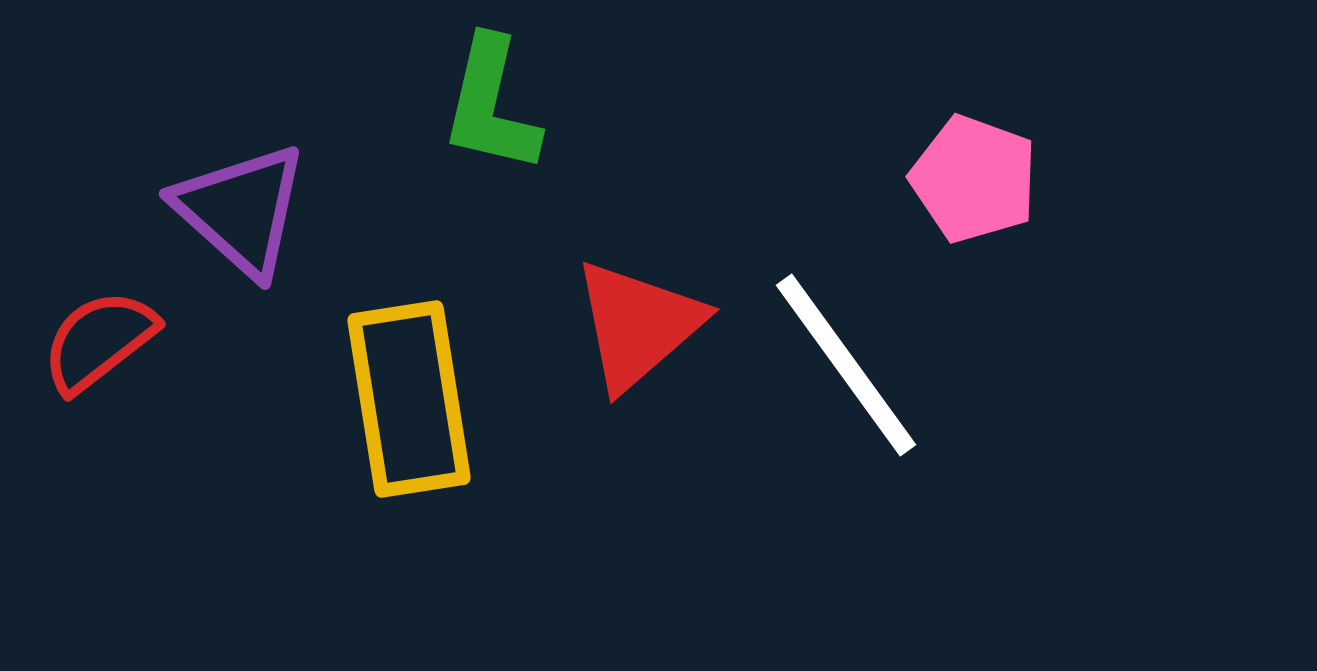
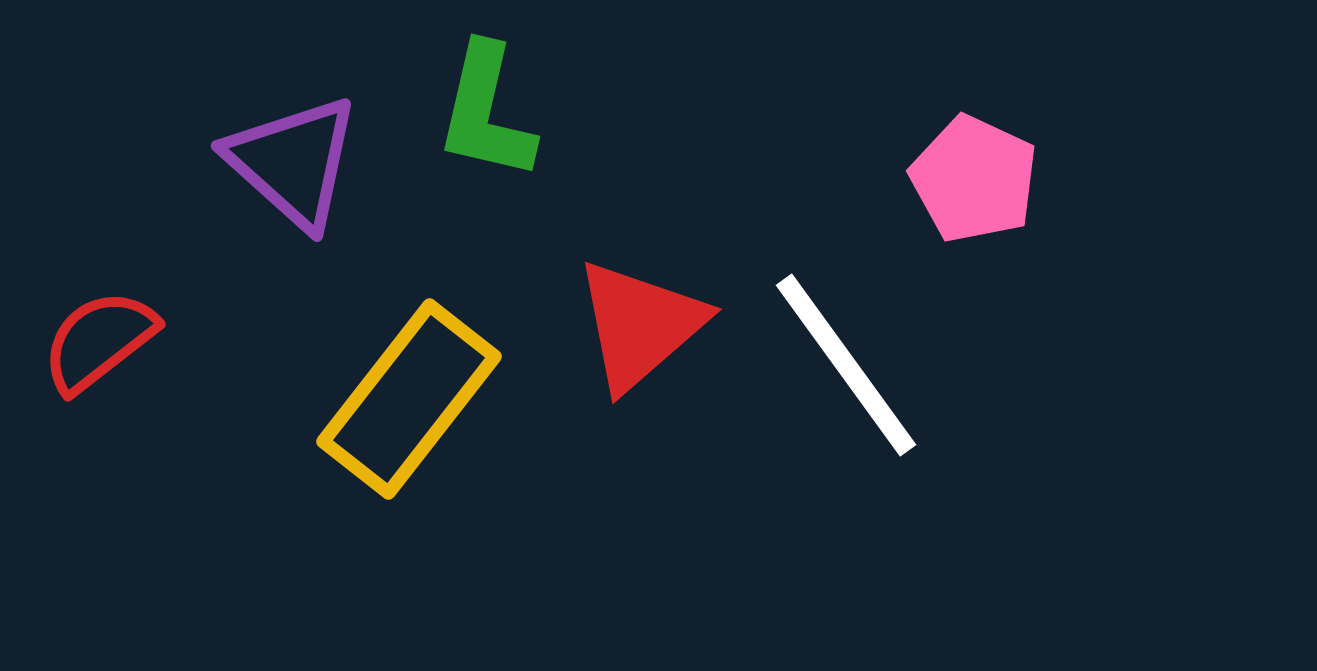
green L-shape: moved 5 px left, 7 px down
pink pentagon: rotated 5 degrees clockwise
purple triangle: moved 52 px right, 48 px up
red triangle: moved 2 px right
yellow rectangle: rotated 47 degrees clockwise
